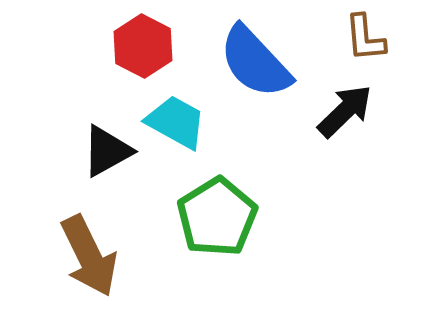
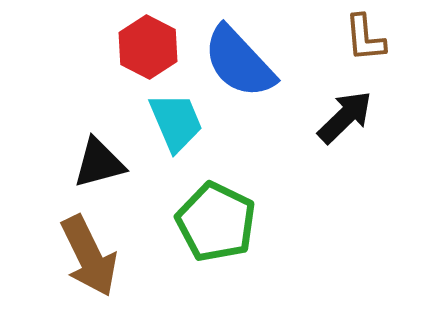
red hexagon: moved 5 px right, 1 px down
blue semicircle: moved 16 px left
black arrow: moved 6 px down
cyan trapezoid: rotated 38 degrees clockwise
black triangle: moved 8 px left, 12 px down; rotated 14 degrees clockwise
green pentagon: moved 1 px left, 5 px down; rotated 14 degrees counterclockwise
